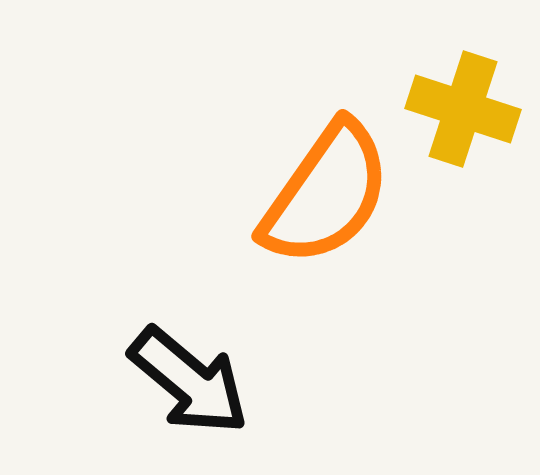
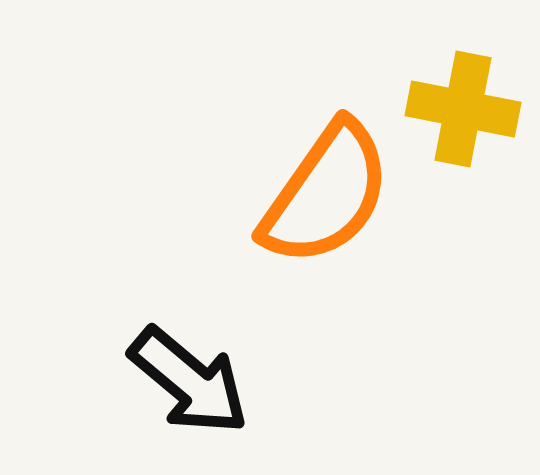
yellow cross: rotated 7 degrees counterclockwise
